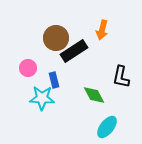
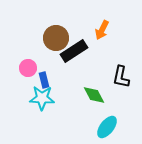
orange arrow: rotated 12 degrees clockwise
blue rectangle: moved 10 px left
